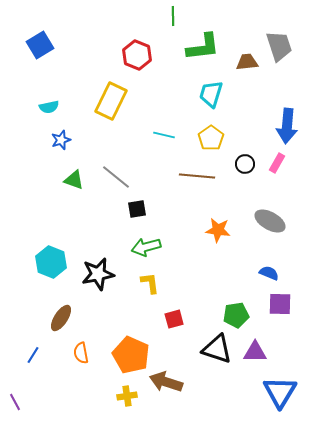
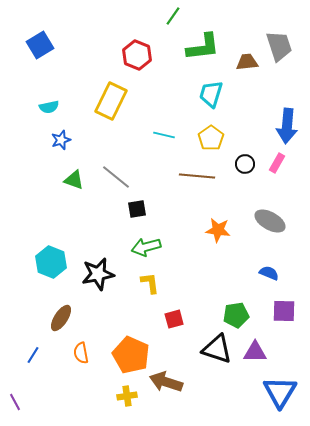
green line: rotated 36 degrees clockwise
purple square: moved 4 px right, 7 px down
